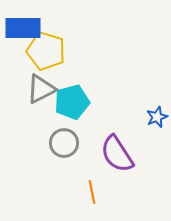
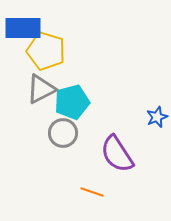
gray circle: moved 1 px left, 10 px up
orange line: rotated 60 degrees counterclockwise
